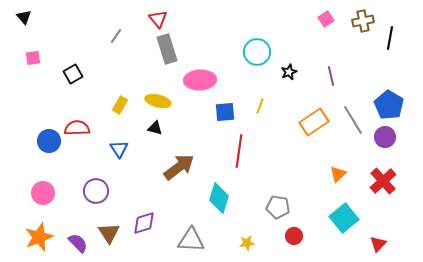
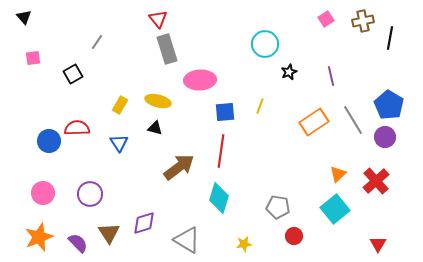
gray line at (116, 36): moved 19 px left, 6 px down
cyan circle at (257, 52): moved 8 px right, 8 px up
blue triangle at (119, 149): moved 6 px up
red line at (239, 151): moved 18 px left
red cross at (383, 181): moved 7 px left
purple circle at (96, 191): moved 6 px left, 3 px down
cyan square at (344, 218): moved 9 px left, 9 px up
gray triangle at (191, 240): moved 4 px left; rotated 28 degrees clockwise
yellow star at (247, 243): moved 3 px left, 1 px down
red triangle at (378, 244): rotated 12 degrees counterclockwise
